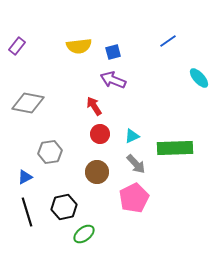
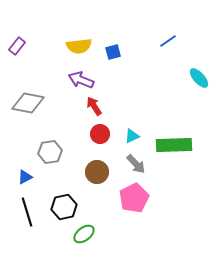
purple arrow: moved 32 px left
green rectangle: moved 1 px left, 3 px up
